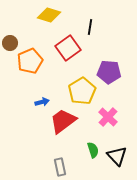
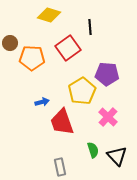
black line: rotated 14 degrees counterclockwise
orange pentagon: moved 2 px right, 3 px up; rotated 25 degrees clockwise
purple pentagon: moved 2 px left, 2 px down
red trapezoid: moved 1 px left, 1 px down; rotated 72 degrees counterclockwise
